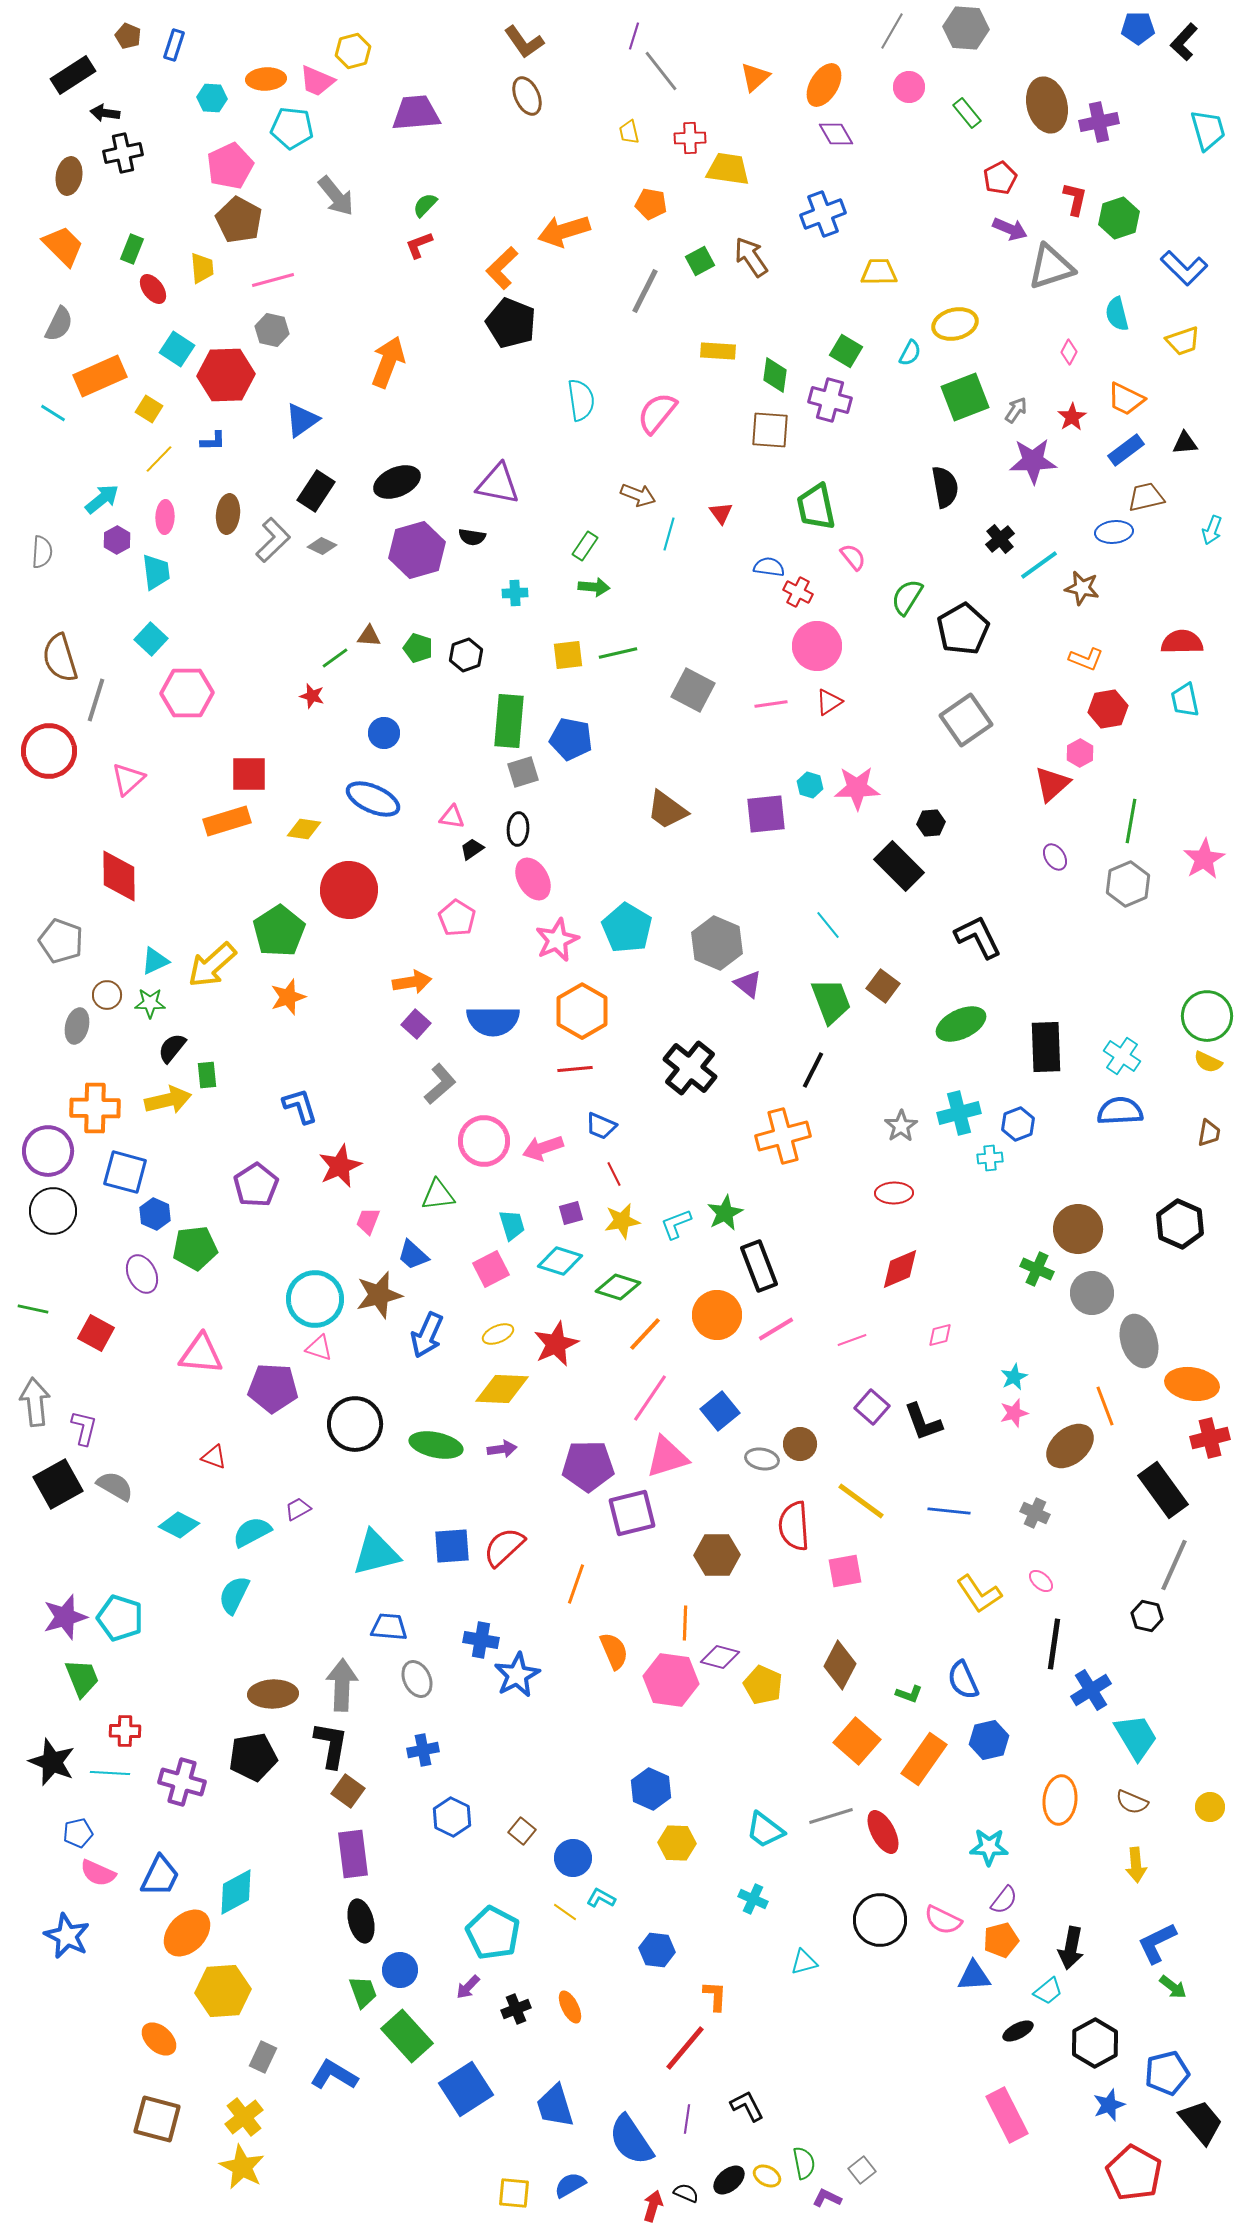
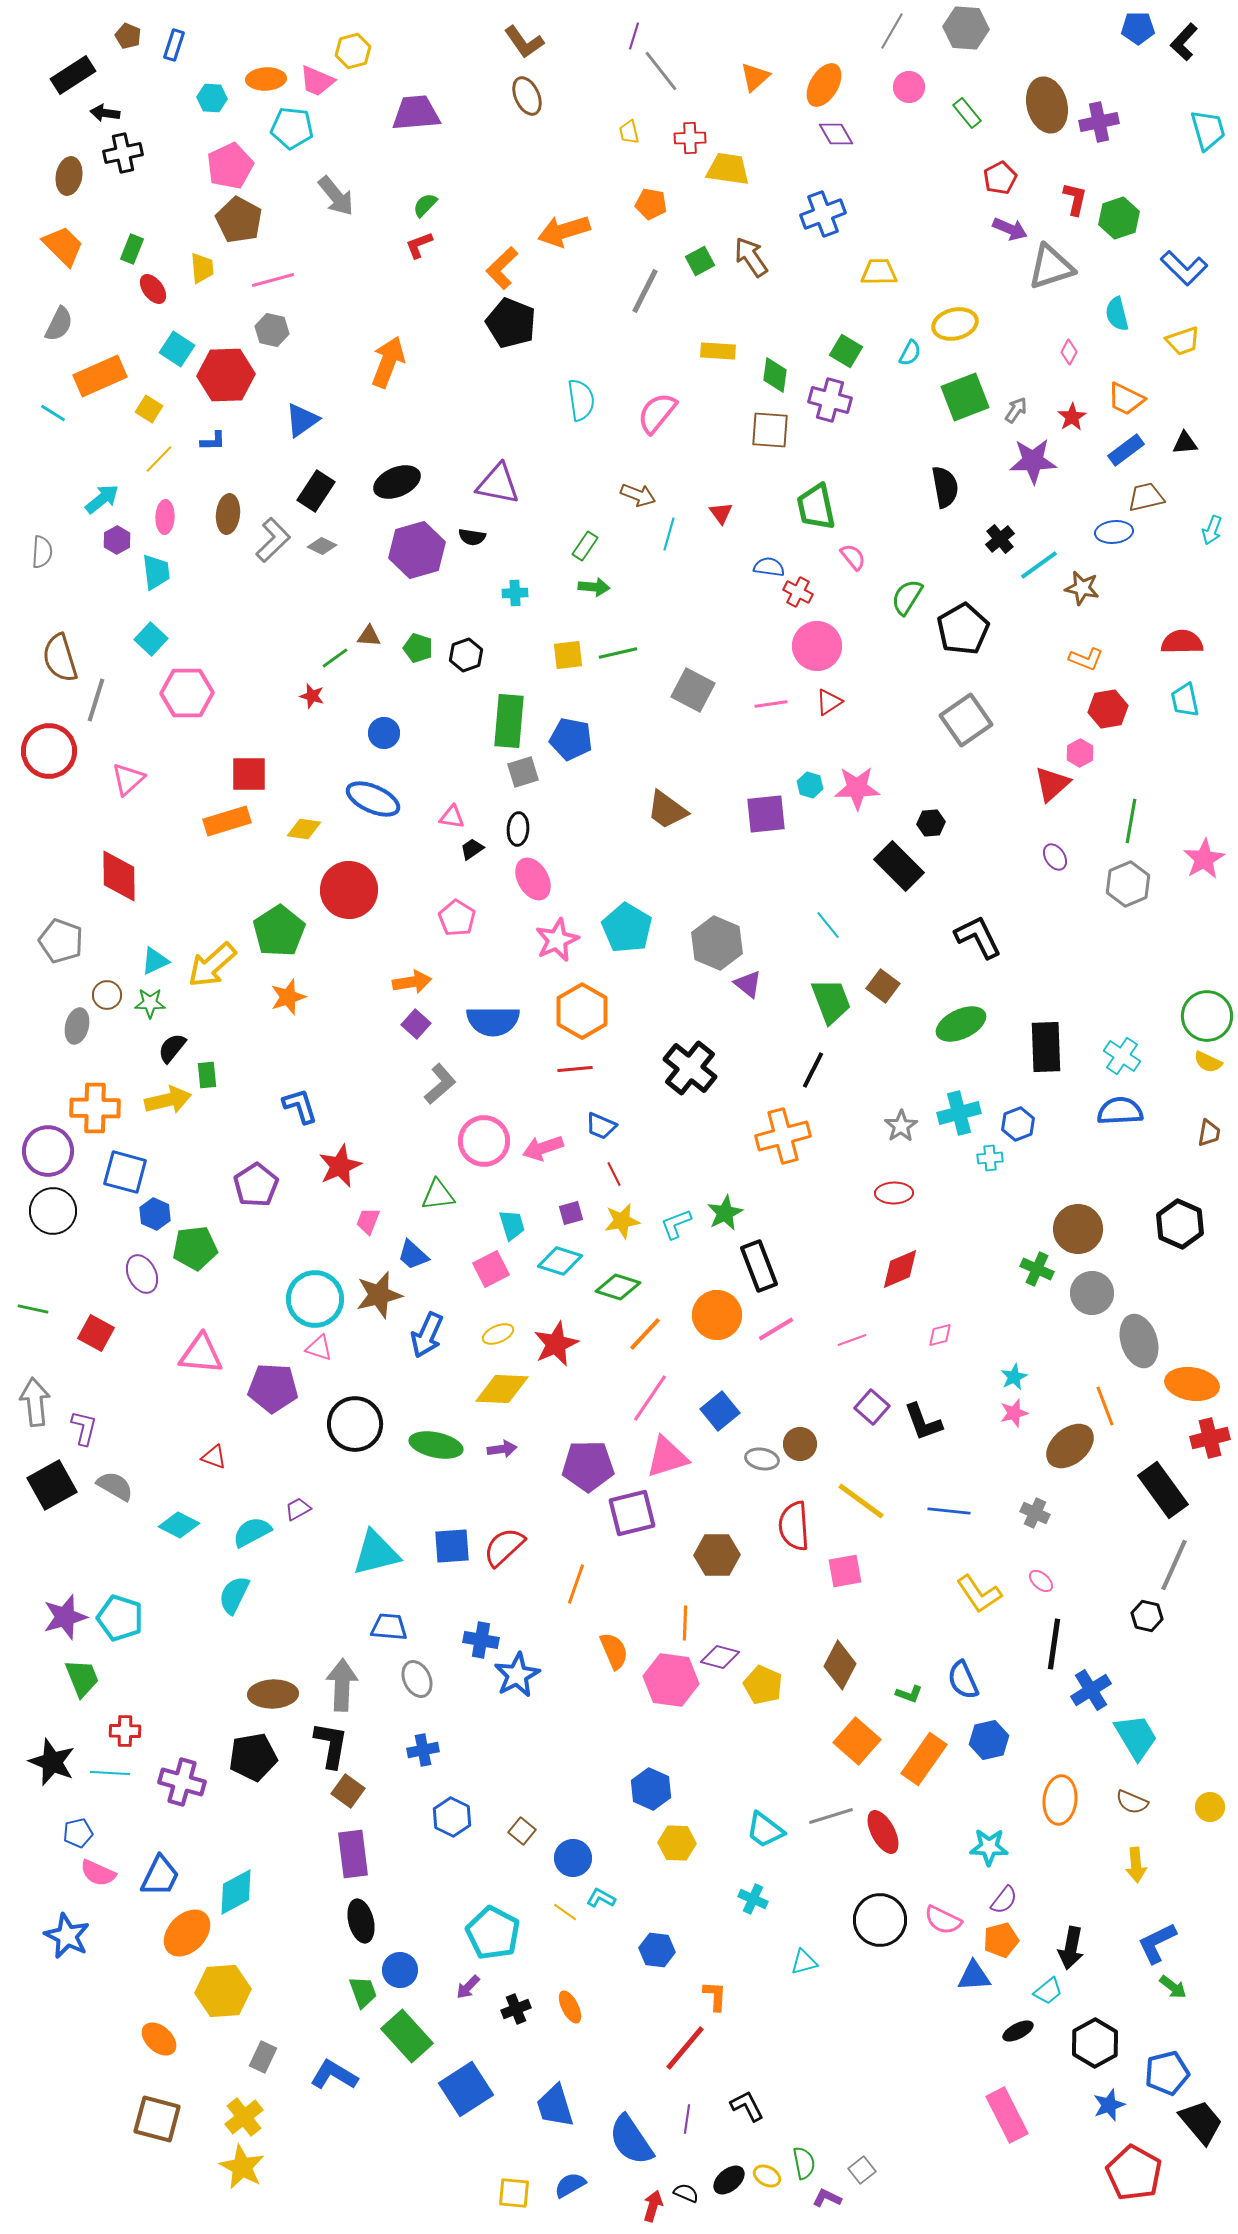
black square at (58, 1484): moved 6 px left, 1 px down
